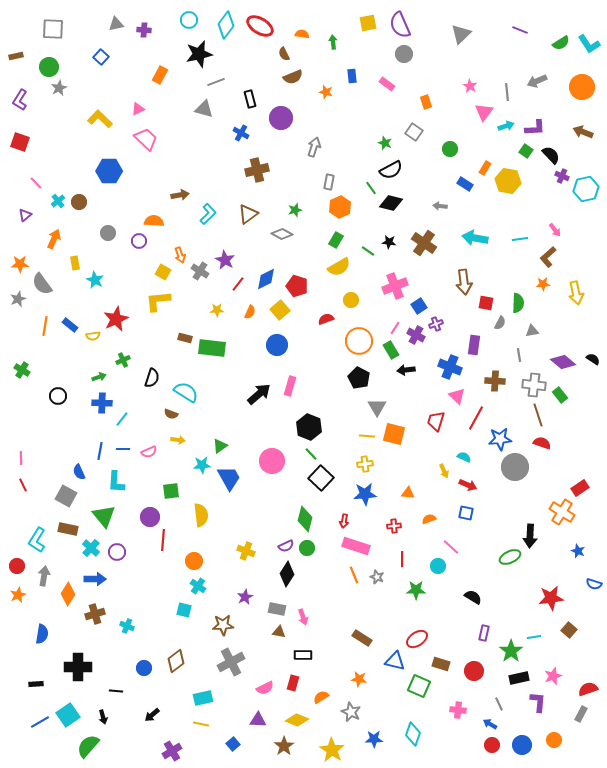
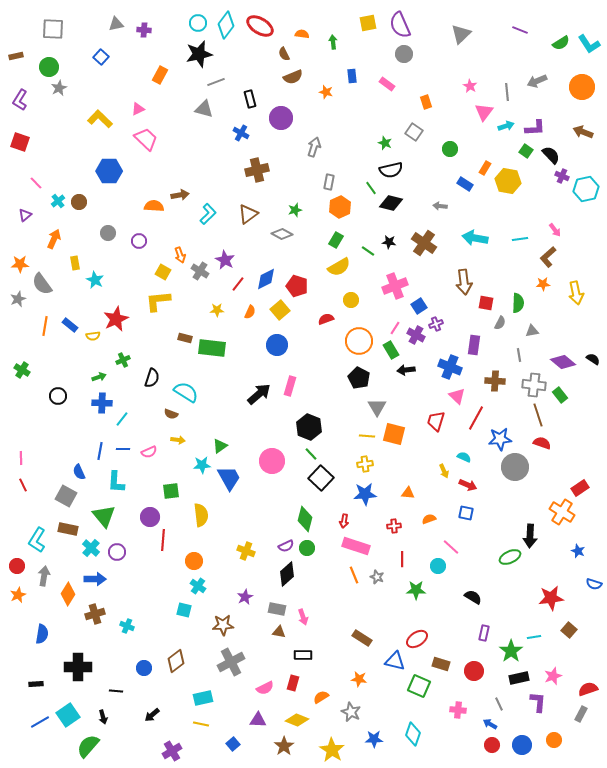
cyan circle at (189, 20): moved 9 px right, 3 px down
black semicircle at (391, 170): rotated 15 degrees clockwise
orange semicircle at (154, 221): moved 15 px up
black diamond at (287, 574): rotated 15 degrees clockwise
